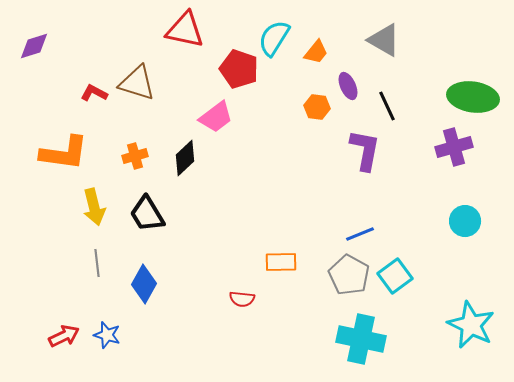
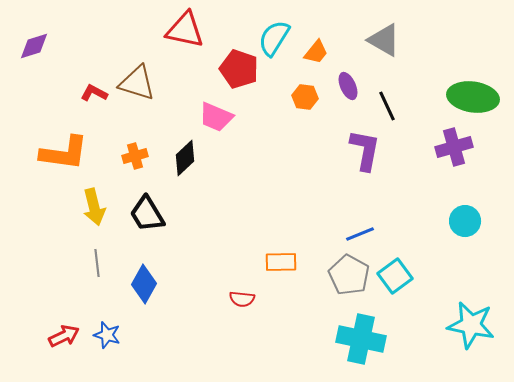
orange hexagon: moved 12 px left, 10 px up
pink trapezoid: rotated 60 degrees clockwise
cyan star: rotated 15 degrees counterclockwise
